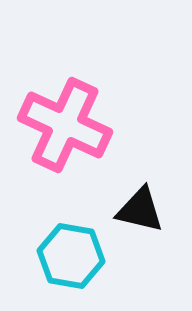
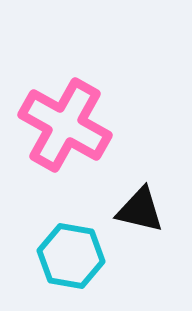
pink cross: rotated 4 degrees clockwise
